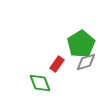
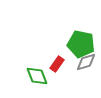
green pentagon: rotated 28 degrees counterclockwise
green diamond: moved 3 px left, 7 px up
